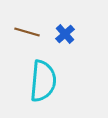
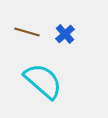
cyan semicircle: rotated 54 degrees counterclockwise
